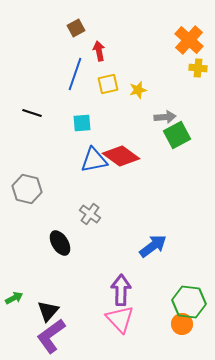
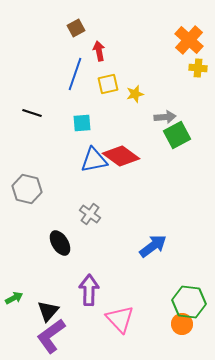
yellow star: moved 3 px left, 4 px down
purple arrow: moved 32 px left
